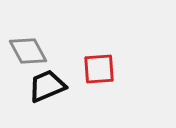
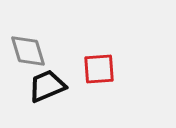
gray diamond: rotated 12 degrees clockwise
